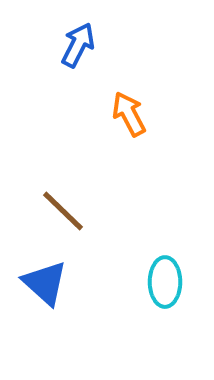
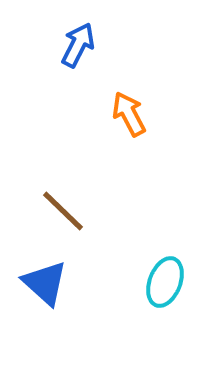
cyan ellipse: rotated 21 degrees clockwise
